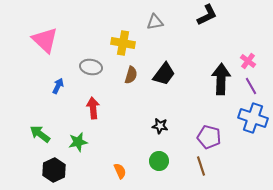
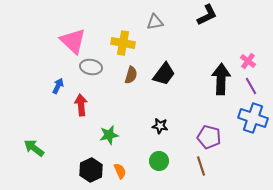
pink triangle: moved 28 px right, 1 px down
red arrow: moved 12 px left, 3 px up
green arrow: moved 6 px left, 14 px down
green star: moved 31 px right, 7 px up
black hexagon: moved 37 px right
